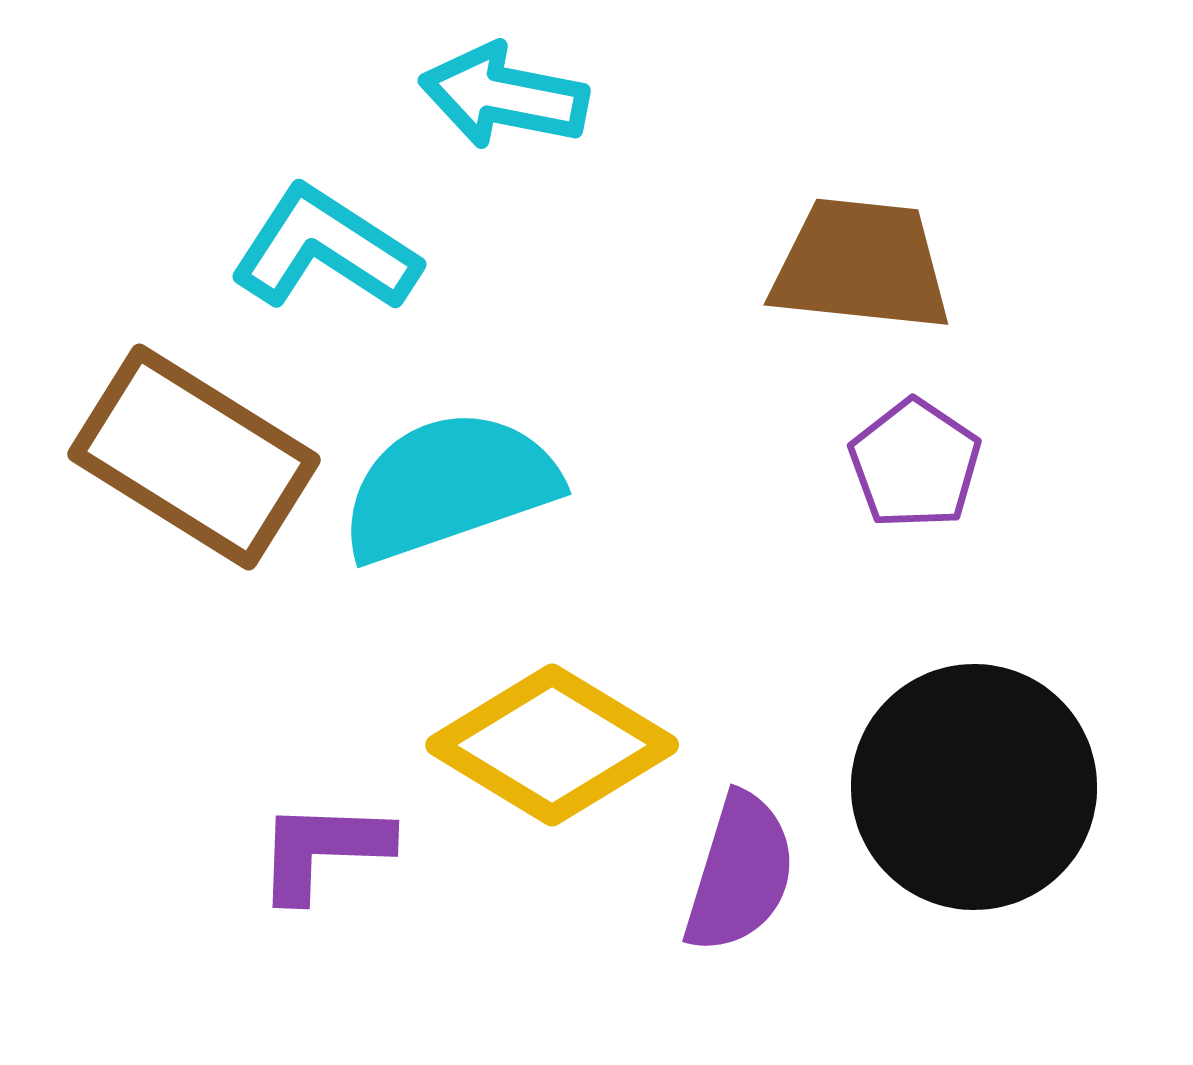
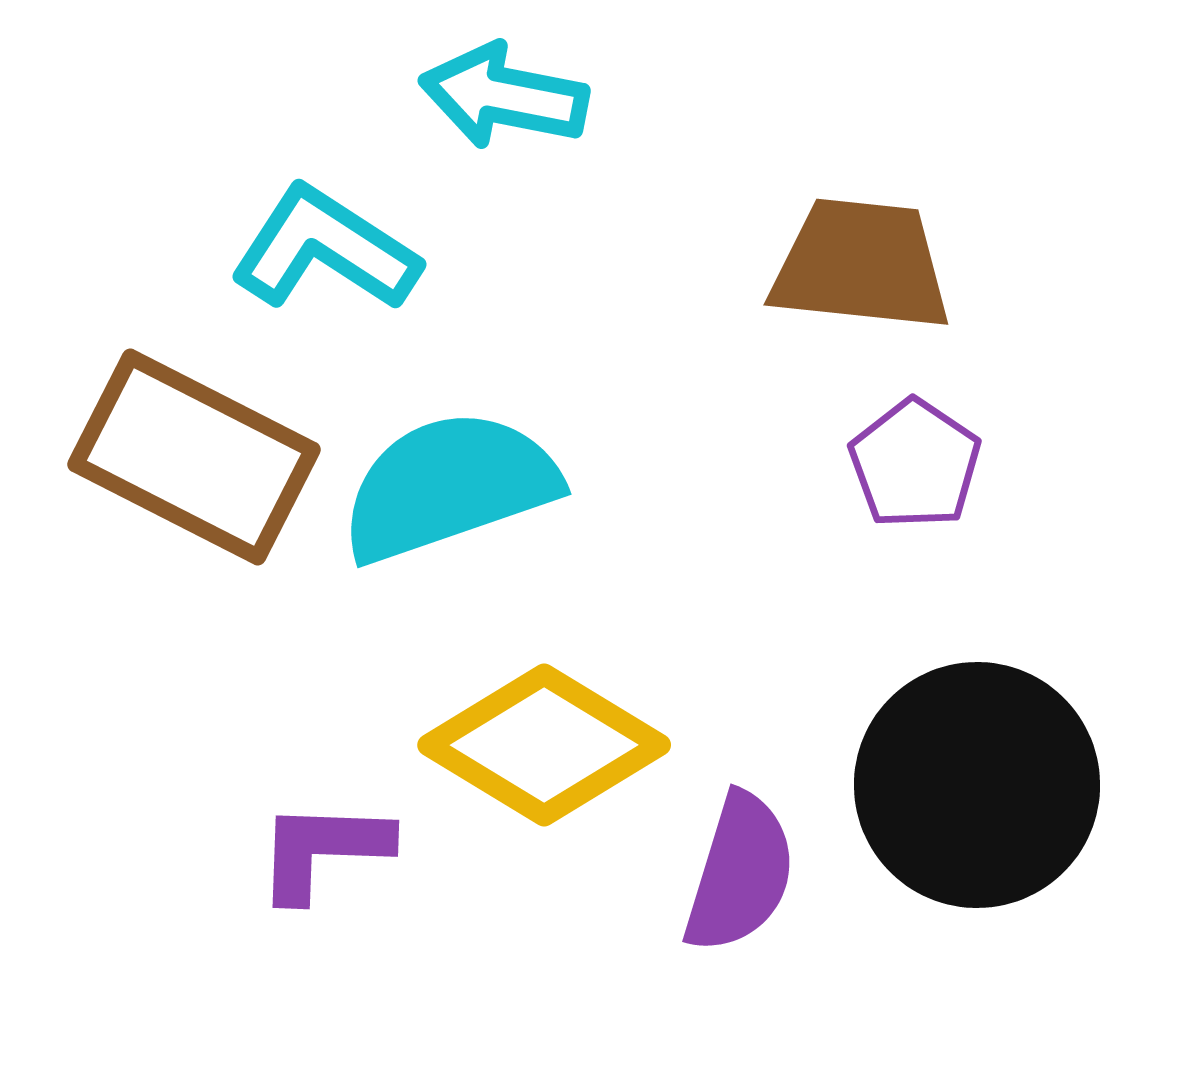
brown rectangle: rotated 5 degrees counterclockwise
yellow diamond: moved 8 px left
black circle: moved 3 px right, 2 px up
